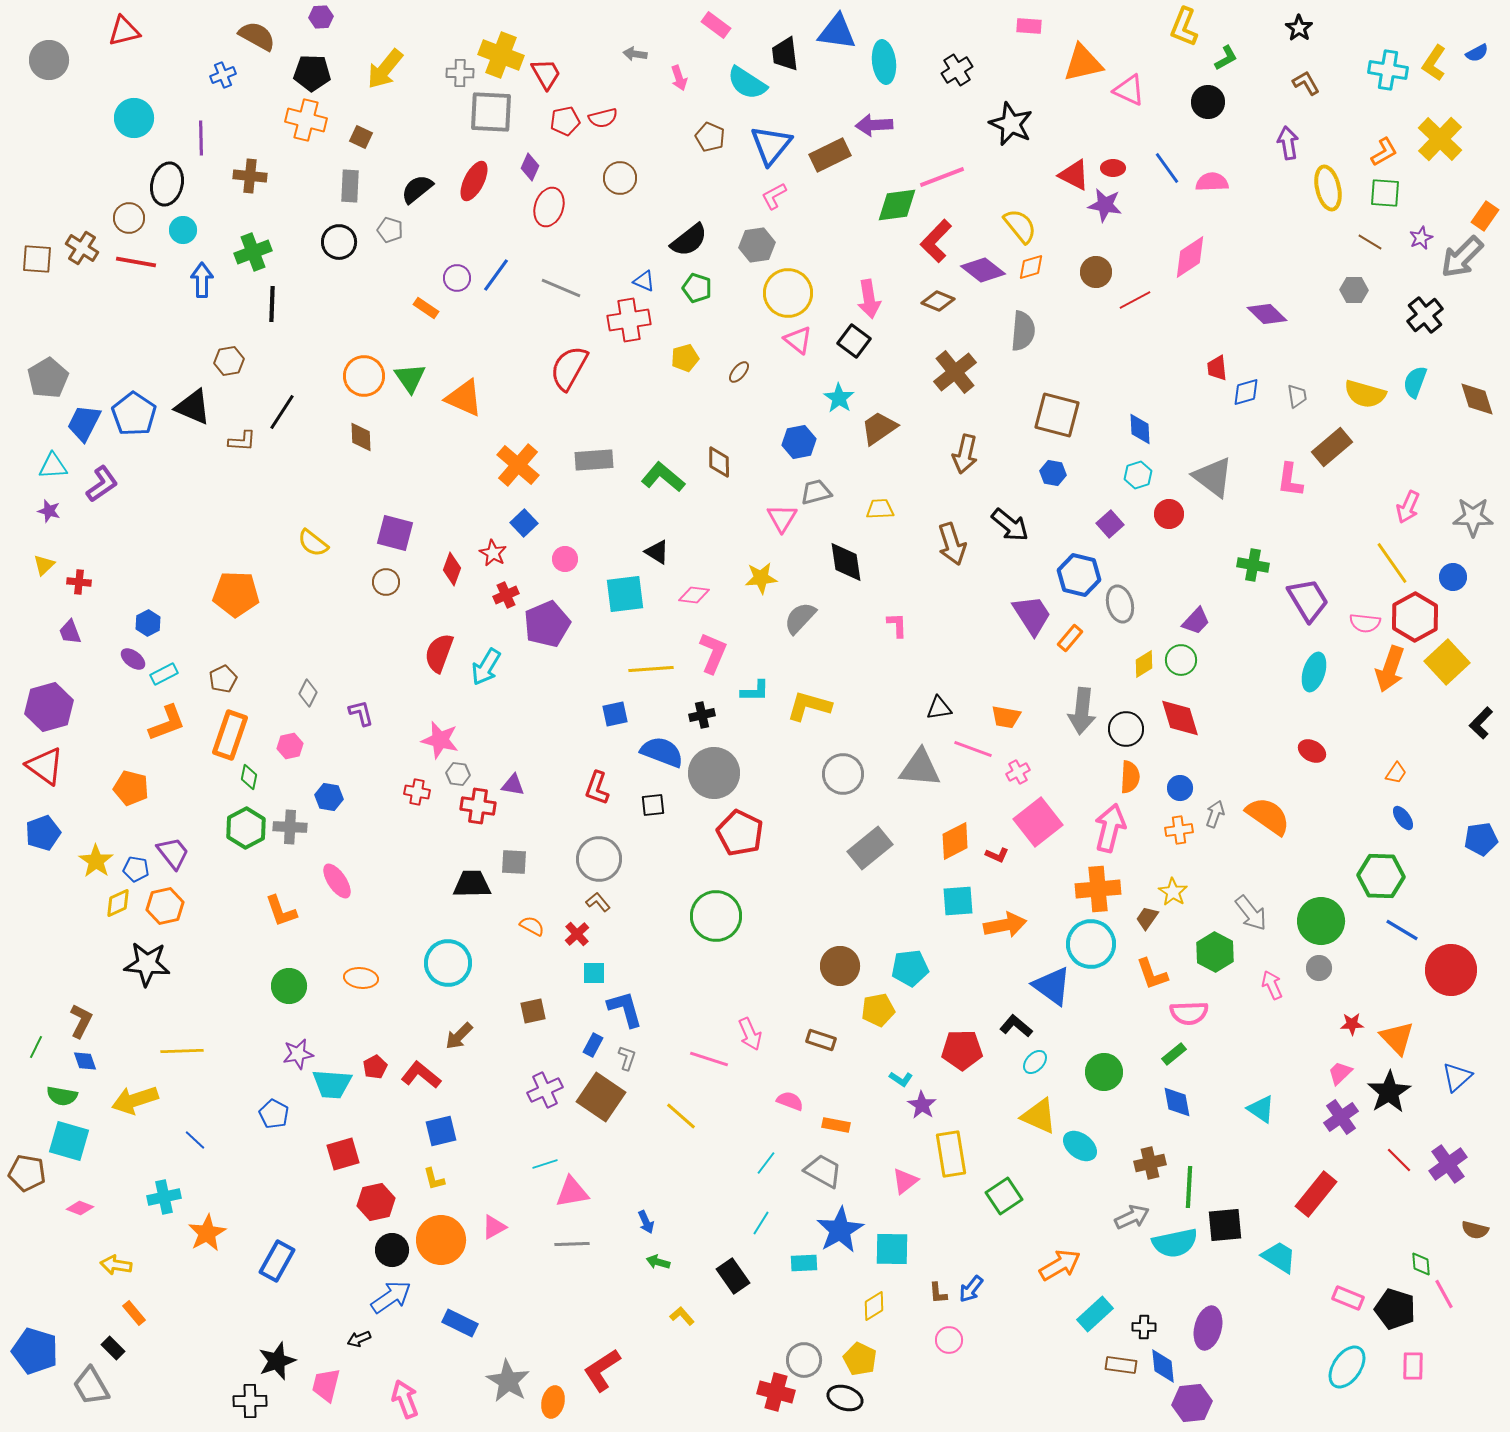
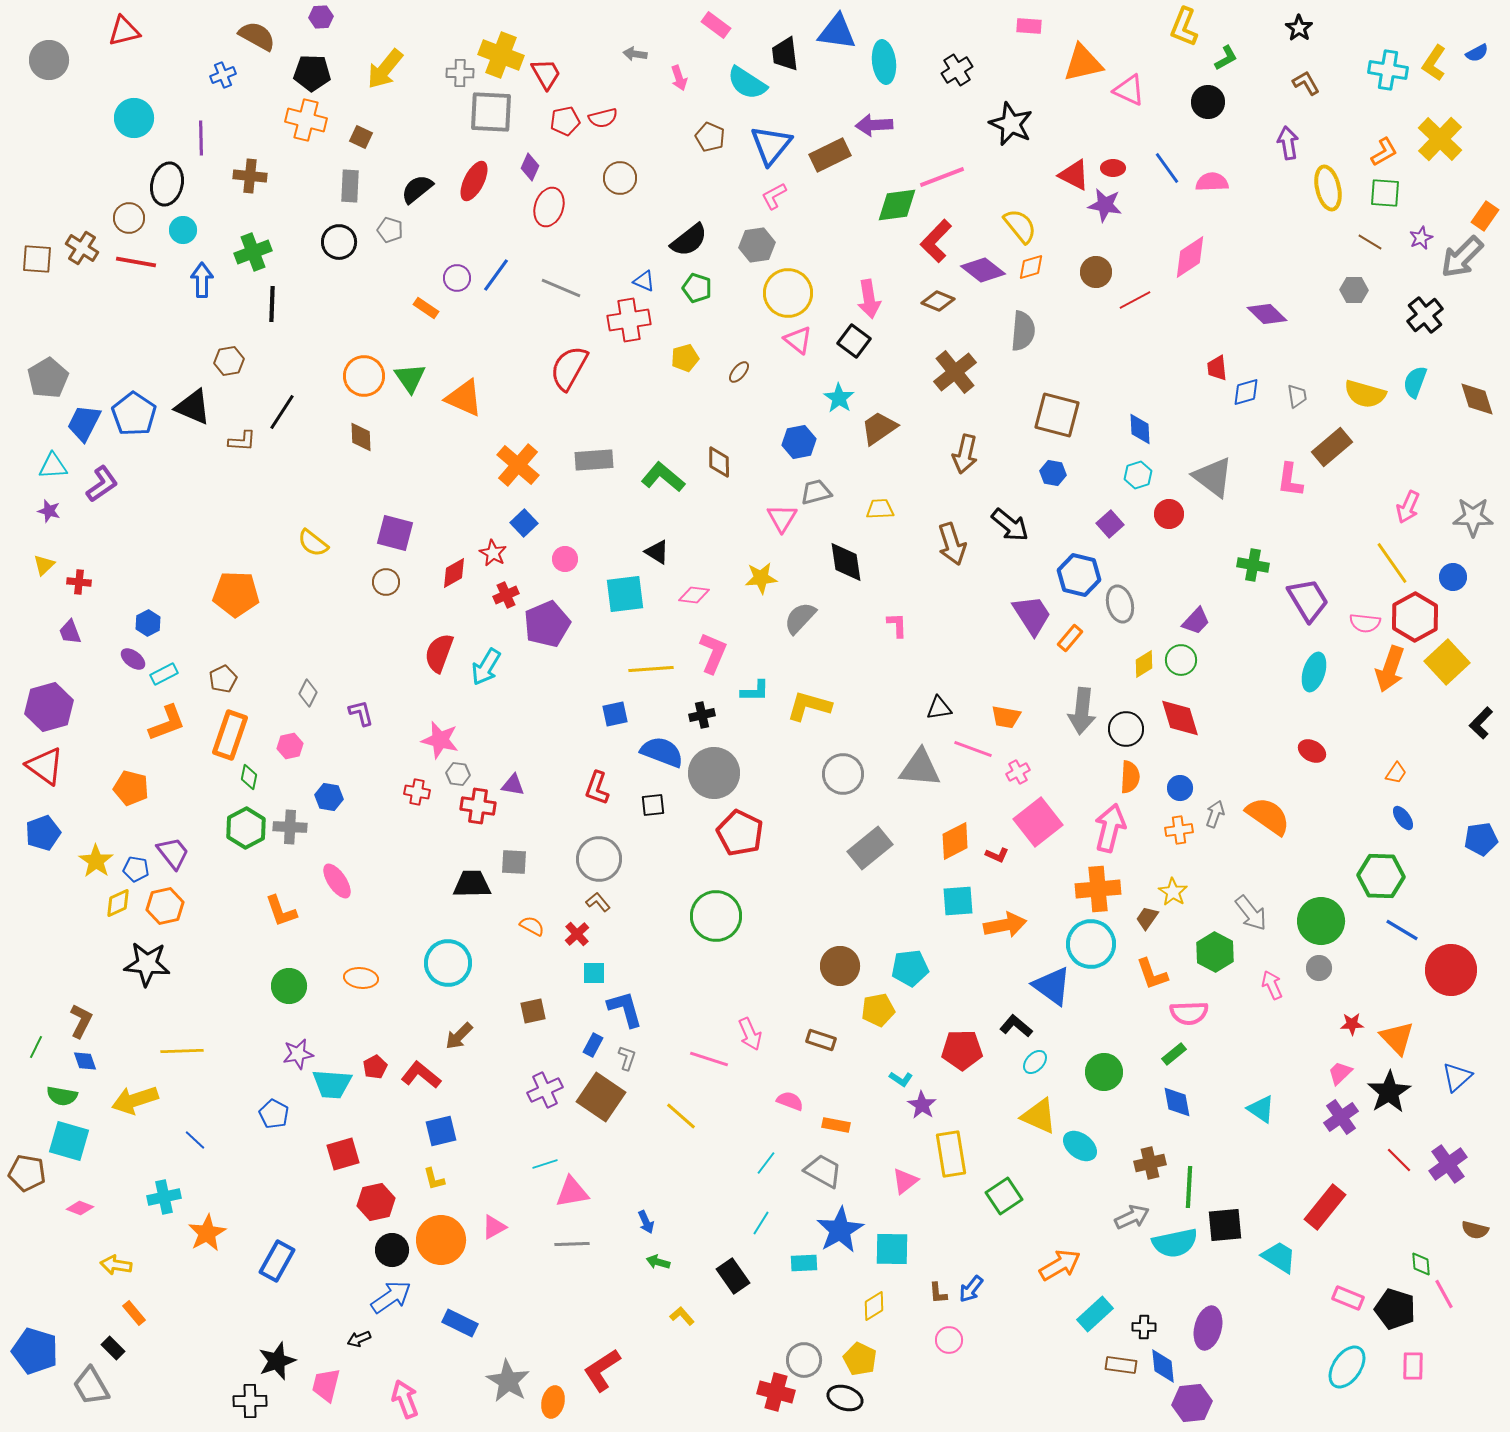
red diamond at (452, 569): moved 2 px right, 4 px down; rotated 40 degrees clockwise
red rectangle at (1316, 1194): moved 9 px right, 13 px down
